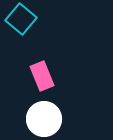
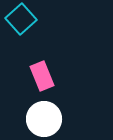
cyan square: rotated 8 degrees clockwise
